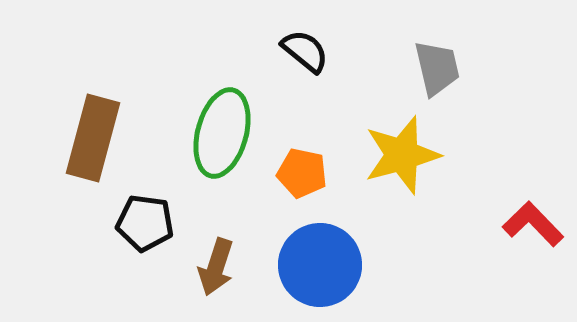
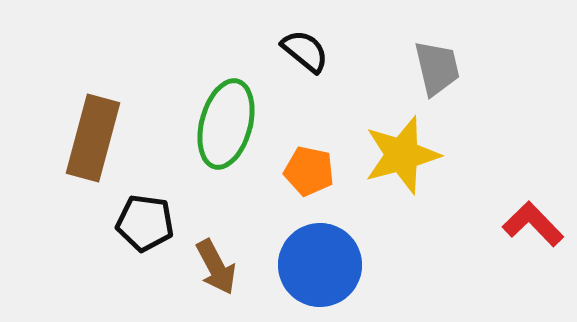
green ellipse: moved 4 px right, 9 px up
orange pentagon: moved 7 px right, 2 px up
brown arrow: rotated 46 degrees counterclockwise
